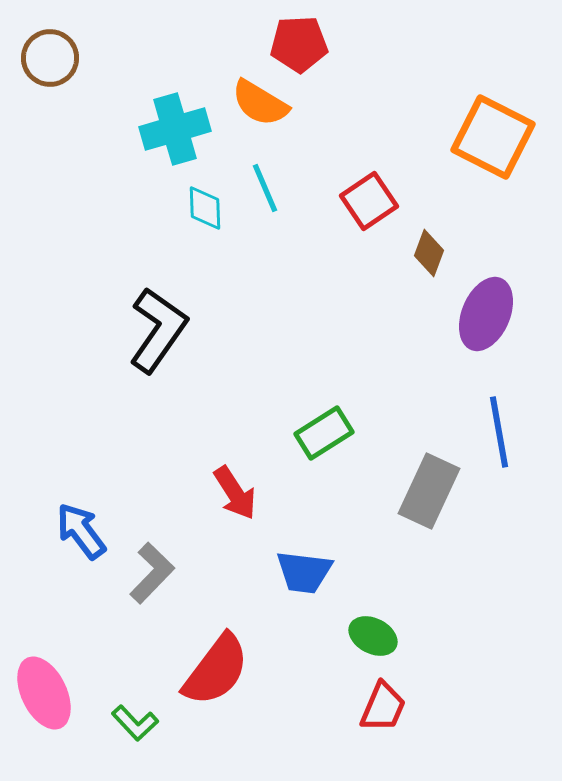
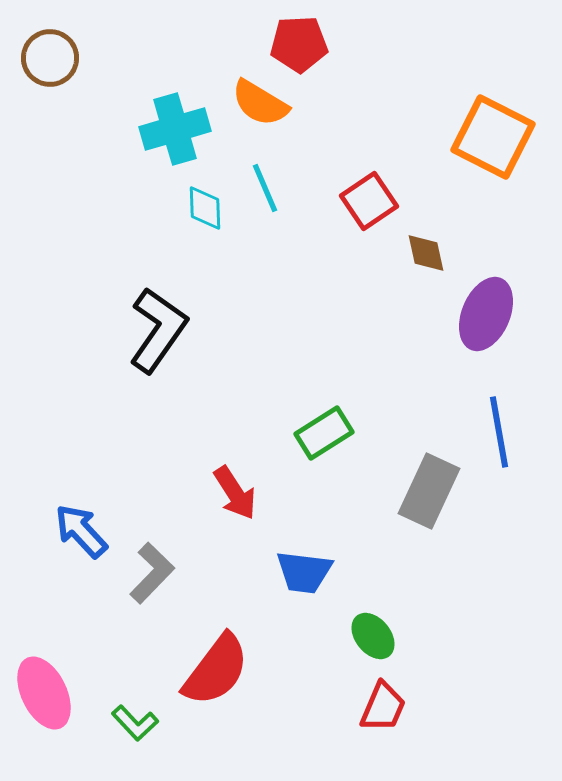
brown diamond: moved 3 px left; rotated 33 degrees counterclockwise
blue arrow: rotated 6 degrees counterclockwise
green ellipse: rotated 24 degrees clockwise
